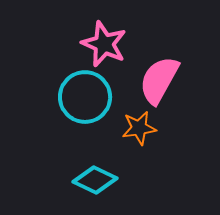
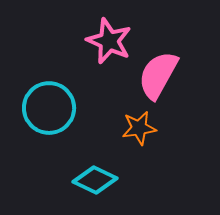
pink star: moved 5 px right, 3 px up
pink semicircle: moved 1 px left, 5 px up
cyan circle: moved 36 px left, 11 px down
